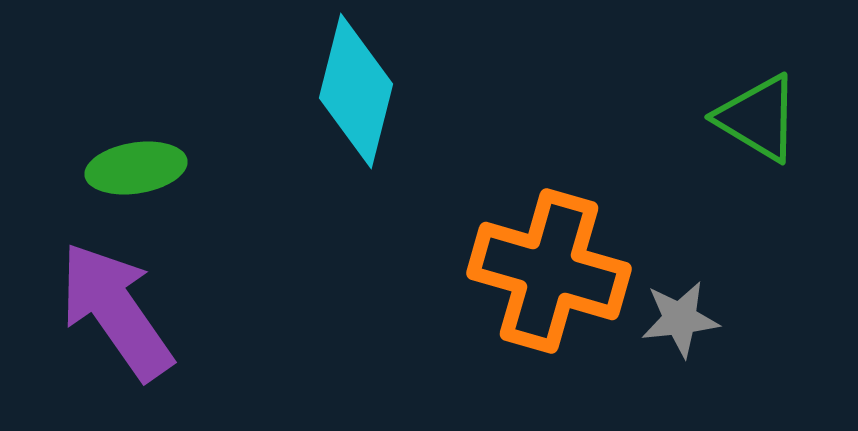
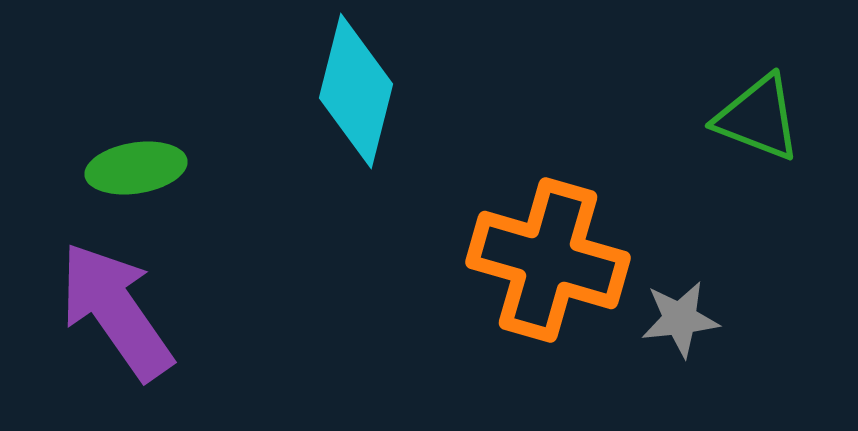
green triangle: rotated 10 degrees counterclockwise
orange cross: moved 1 px left, 11 px up
